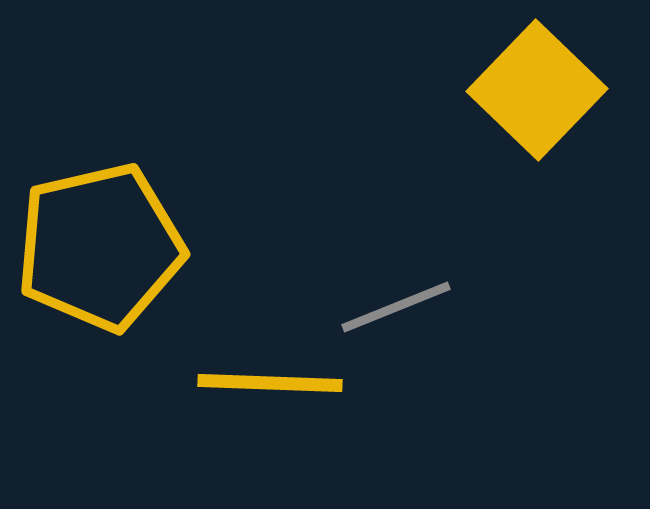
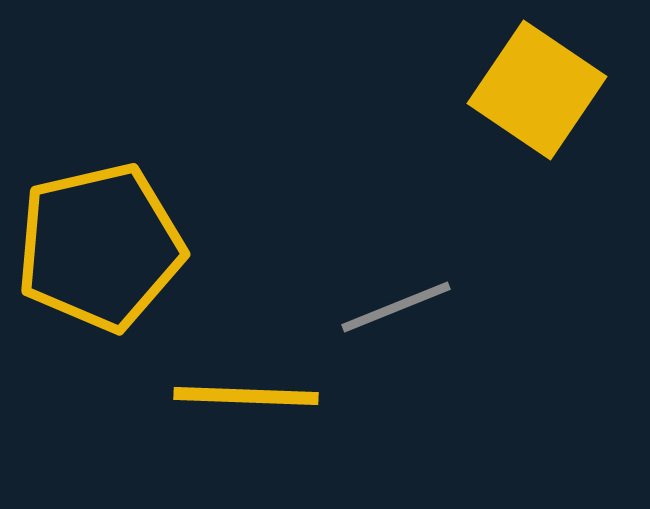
yellow square: rotated 10 degrees counterclockwise
yellow line: moved 24 px left, 13 px down
